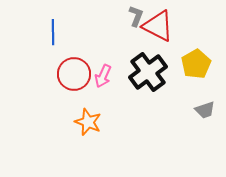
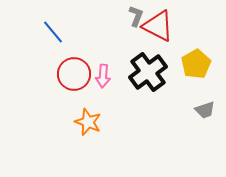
blue line: rotated 40 degrees counterclockwise
pink arrow: rotated 20 degrees counterclockwise
